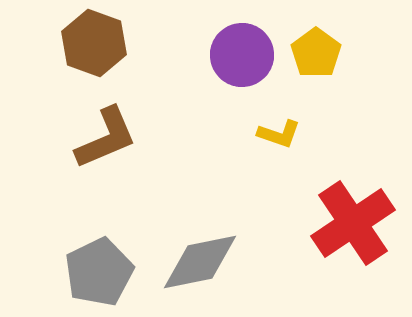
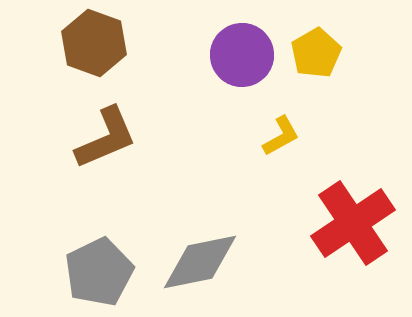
yellow pentagon: rotated 6 degrees clockwise
yellow L-shape: moved 2 px right, 2 px down; rotated 48 degrees counterclockwise
